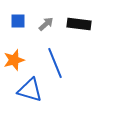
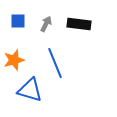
gray arrow: rotated 21 degrees counterclockwise
